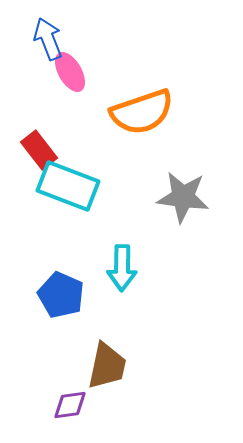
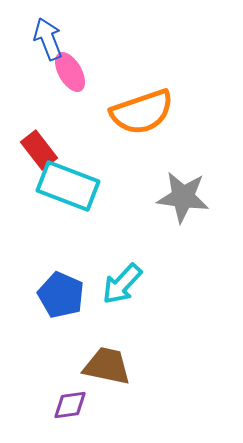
cyan arrow: moved 16 px down; rotated 42 degrees clockwise
brown trapezoid: rotated 90 degrees counterclockwise
